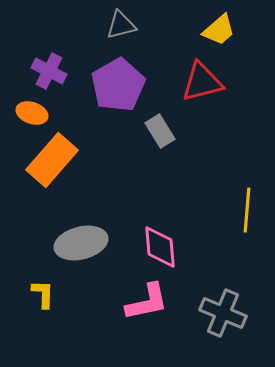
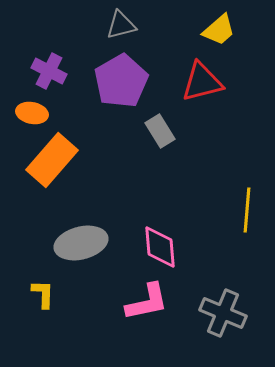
purple pentagon: moved 3 px right, 4 px up
orange ellipse: rotated 8 degrees counterclockwise
